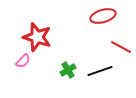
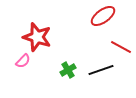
red ellipse: rotated 20 degrees counterclockwise
black line: moved 1 px right, 1 px up
